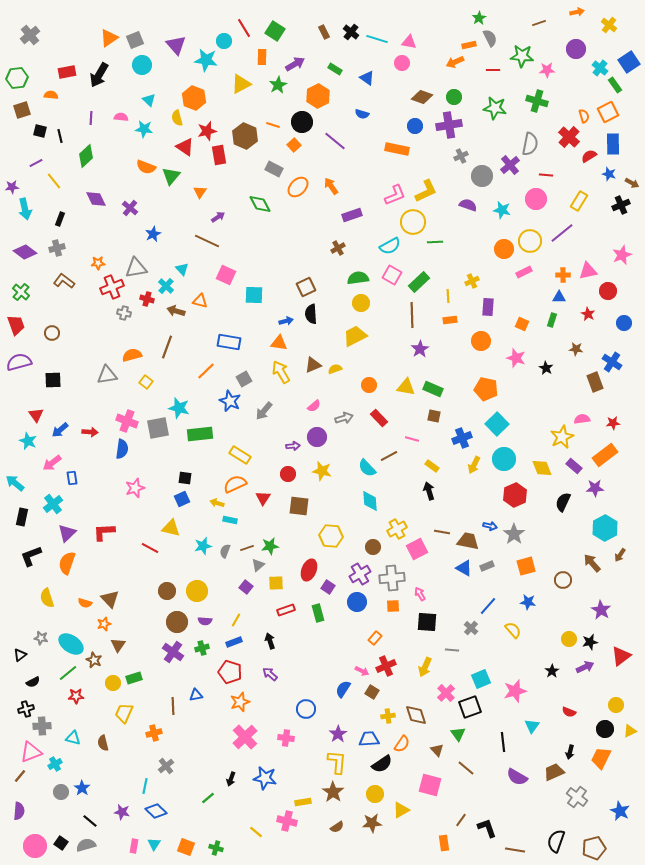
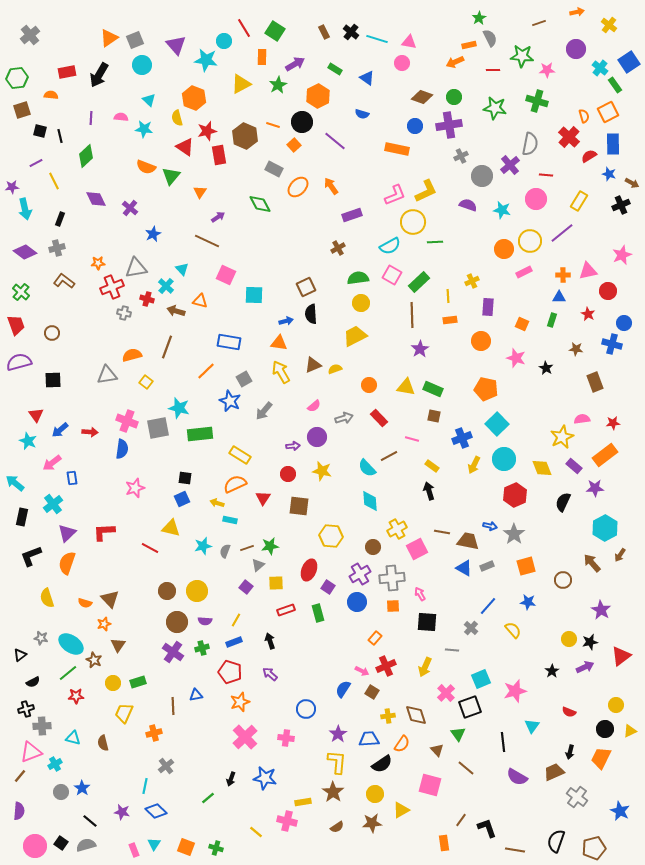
yellow line at (54, 181): rotated 12 degrees clockwise
blue cross at (612, 362): moved 18 px up; rotated 18 degrees counterclockwise
green rectangle at (134, 678): moved 4 px right, 4 px down
pink rectangle at (134, 846): moved 4 px down; rotated 32 degrees counterclockwise
